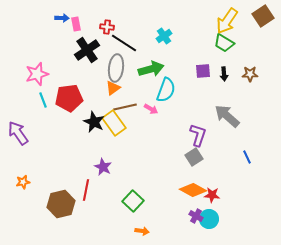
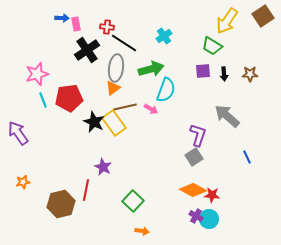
green trapezoid: moved 12 px left, 3 px down
